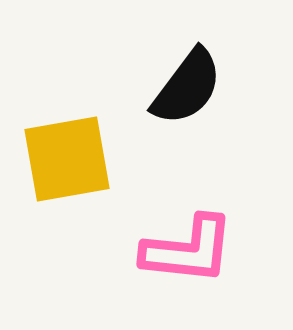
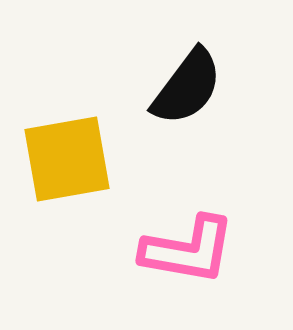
pink L-shape: rotated 4 degrees clockwise
